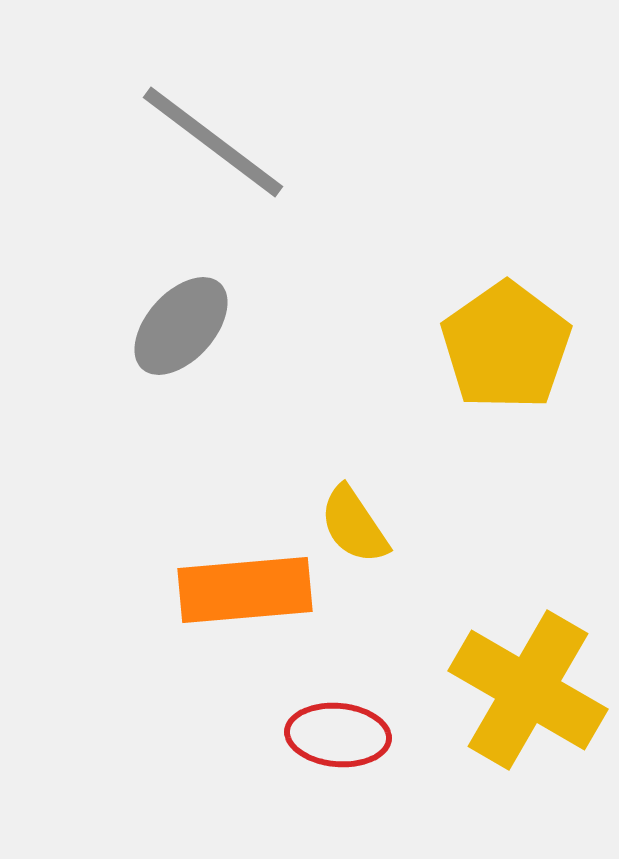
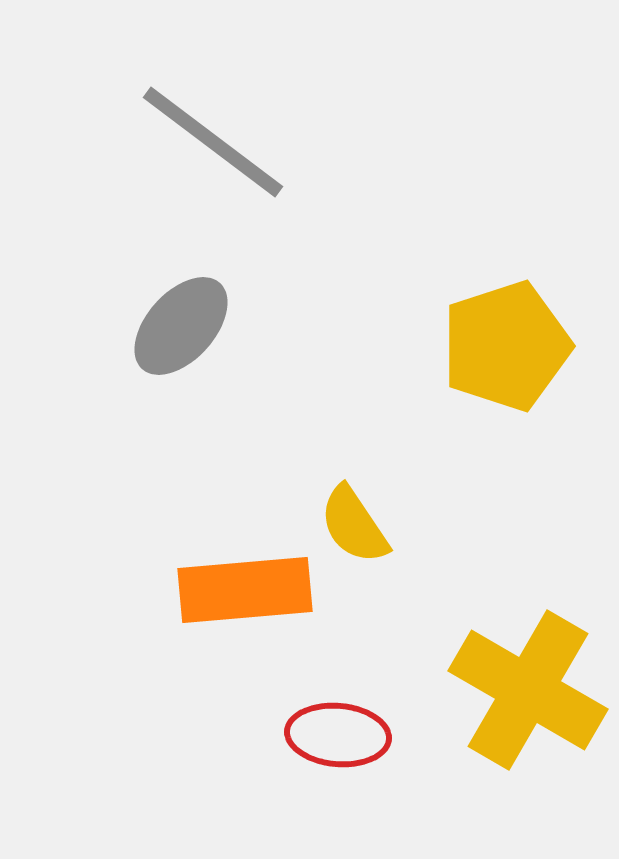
yellow pentagon: rotated 17 degrees clockwise
